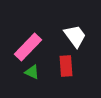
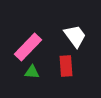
green triangle: rotated 21 degrees counterclockwise
